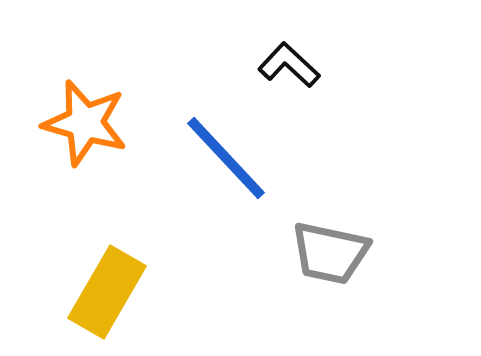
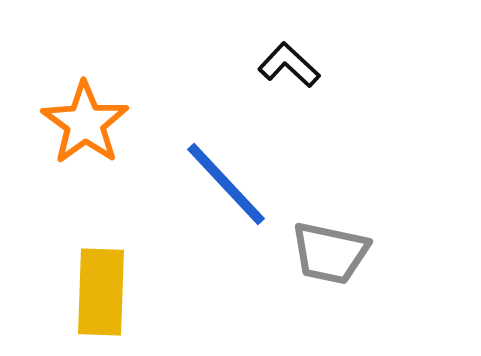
orange star: rotated 20 degrees clockwise
blue line: moved 26 px down
yellow rectangle: moved 6 px left; rotated 28 degrees counterclockwise
